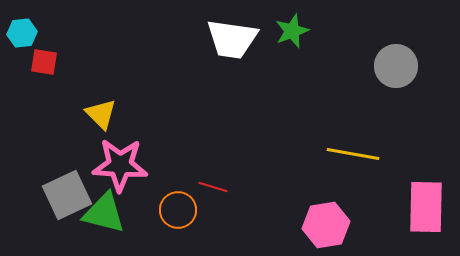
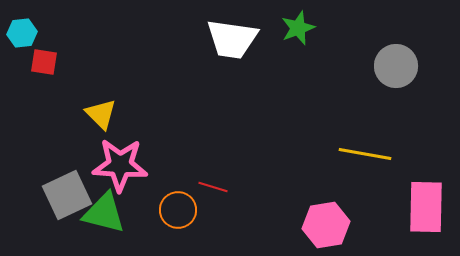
green star: moved 6 px right, 3 px up
yellow line: moved 12 px right
